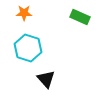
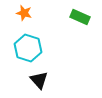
orange star: rotated 14 degrees clockwise
black triangle: moved 7 px left, 1 px down
